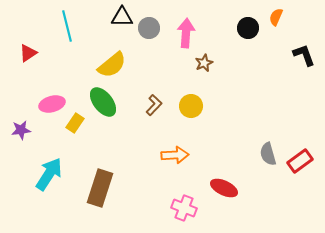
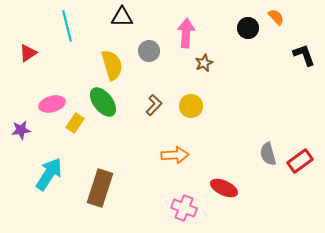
orange semicircle: rotated 114 degrees clockwise
gray circle: moved 23 px down
yellow semicircle: rotated 68 degrees counterclockwise
